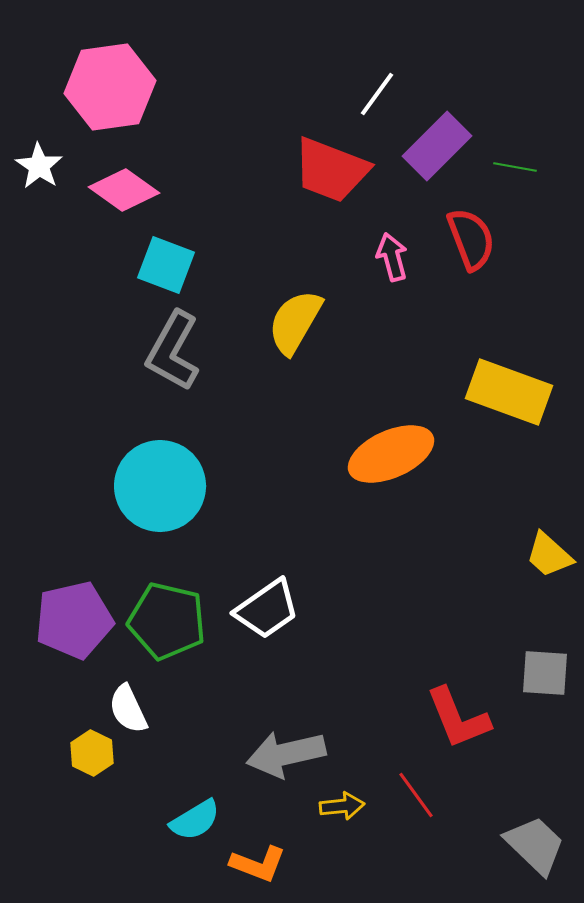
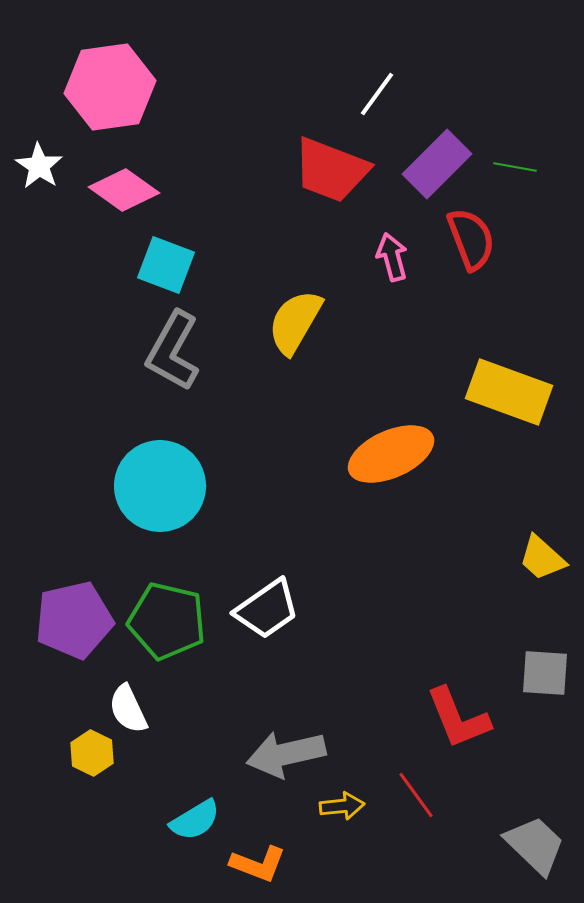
purple rectangle: moved 18 px down
yellow trapezoid: moved 7 px left, 3 px down
